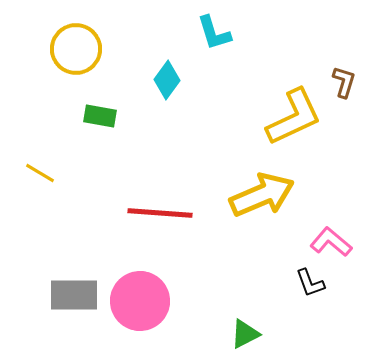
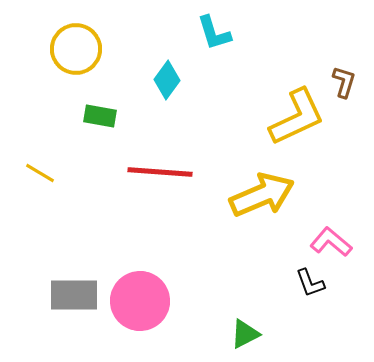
yellow L-shape: moved 3 px right
red line: moved 41 px up
